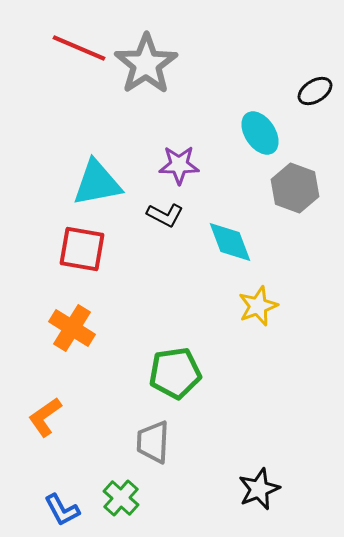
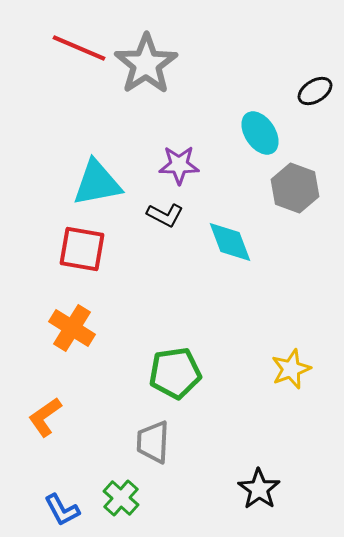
yellow star: moved 33 px right, 63 px down
black star: rotated 15 degrees counterclockwise
